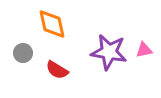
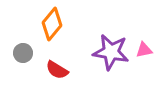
orange diamond: rotated 52 degrees clockwise
purple star: moved 2 px right
